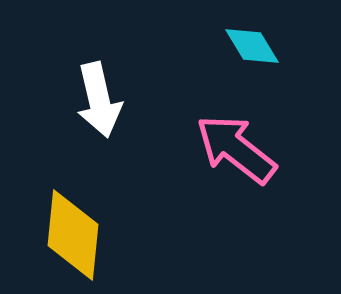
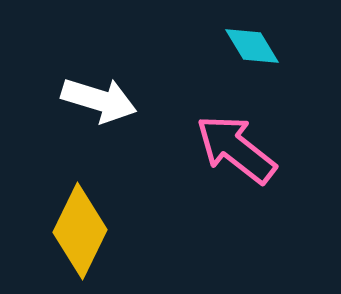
white arrow: rotated 60 degrees counterclockwise
yellow diamond: moved 7 px right, 4 px up; rotated 20 degrees clockwise
